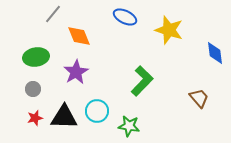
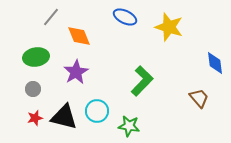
gray line: moved 2 px left, 3 px down
yellow star: moved 3 px up
blue diamond: moved 10 px down
black triangle: rotated 12 degrees clockwise
